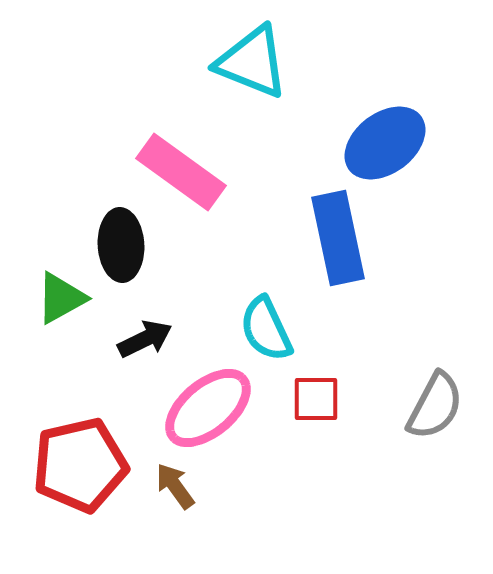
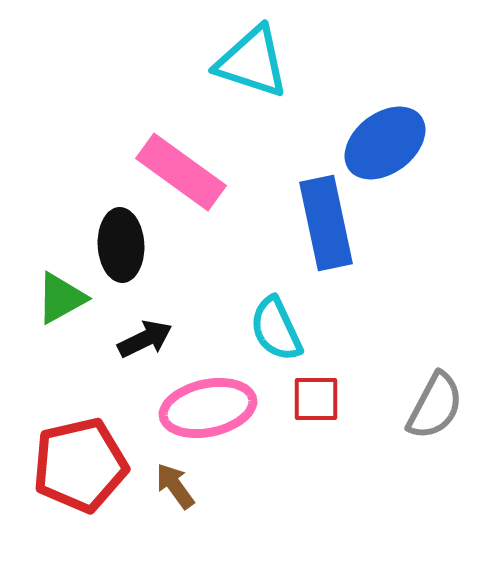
cyan triangle: rotated 4 degrees counterclockwise
blue rectangle: moved 12 px left, 15 px up
cyan semicircle: moved 10 px right
pink ellipse: rotated 28 degrees clockwise
